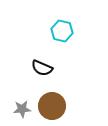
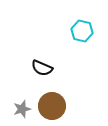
cyan hexagon: moved 20 px right
gray star: rotated 12 degrees counterclockwise
